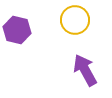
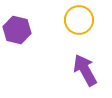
yellow circle: moved 4 px right
